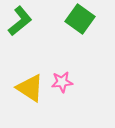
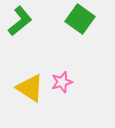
pink star: rotated 10 degrees counterclockwise
